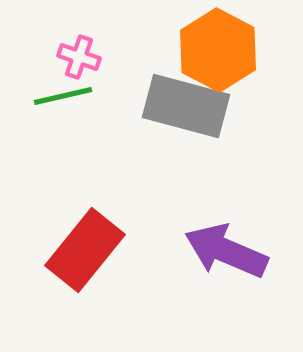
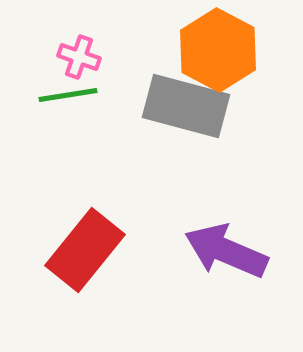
green line: moved 5 px right, 1 px up; rotated 4 degrees clockwise
